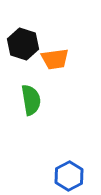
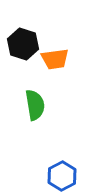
green semicircle: moved 4 px right, 5 px down
blue hexagon: moved 7 px left
